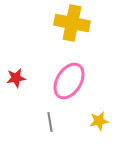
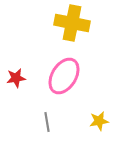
pink ellipse: moved 5 px left, 5 px up
gray line: moved 3 px left
